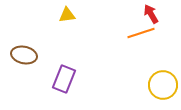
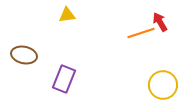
red arrow: moved 9 px right, 8 px down
